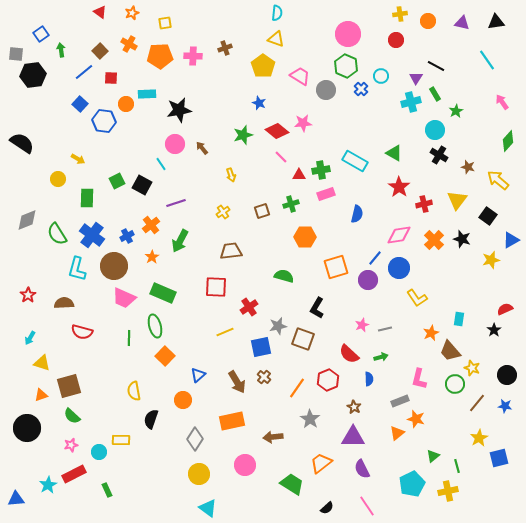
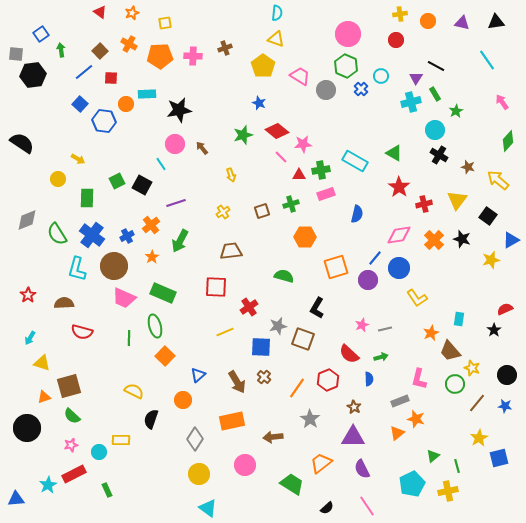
pink star at (303, 123): moved 21 px down
blue square at (261, 347): rotated 15 degrees clockwise
yellow semicircle at (134, 391): rotated 126 degrees clockwise
orange triangle at (41, 395): moved 3 px right, 2 px down
